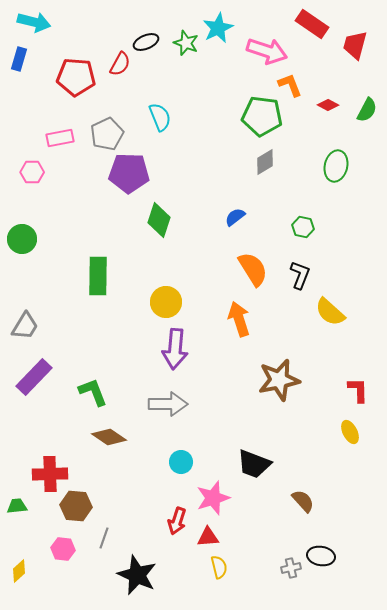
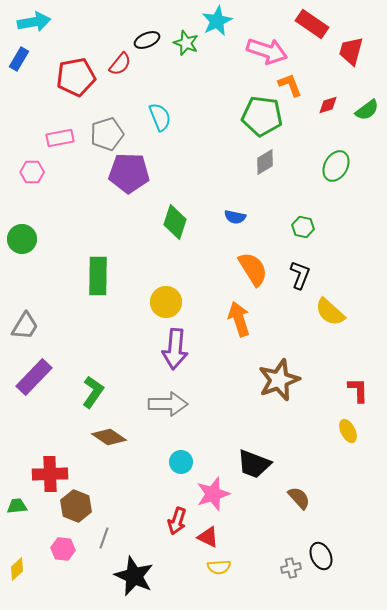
cyan arrow at (34, 22): rotated 24 degrees counterclockwise
cyan star at (218, 28): moved 1 px left, 7 px up
black ellipse at (146, 42): moved 1 px right, 2 px up
red trapezoid at (355, 45): moved 4 px left, 6 px down
blue rectangle at (19, 59): rotated 15 degrees clockwise
red semicircle at (120, 64): rotated 10 degrees clockwise
red pentagon at (76, 77): rotated 15 degrees counterclockwise
red diamond at (328, 105): rotated 45 degrees counterclockwise
green semicircle at (367, 110): rotated 25 degrees clockwise
gray pentagon at (107, 134): rotated 8 degrees clockwise
green ellipse at (336, 166): rotated 16 degrees clockwise
blue semicircle at (235, 217): rotated 130 degrees counterclockwise
green diamond at (159, 220): moved 16 px right, 2 px down
brown star at (279, 380): rotated 9 degrees counterclockwise
green L-shape at (93, 392): rotated 56 degrees clockwise
yellow ellipse at (350, 432): moved 2 px left, 1 px up
pink star at (213, 498): moved 4 px up
brown semicircle at (303, 501): moved 4 px left, 3 px up
brown hexagon at (76, 506): rotated 16 degrees clockwise
red triangle at (208, 537): rotated 30 degrees clockwise
black ellipse at (321, 556): rotated 56 degrees clockwise
yellow semicircle at (219, 567): rotated 100 degrees clockwise
yellow diamond at (19, 571): moved 2 px left, 2 px up
black star at (137, 575): moved 3 px left, 1 px down
